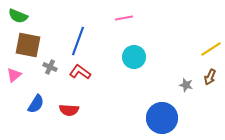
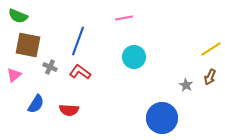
gray star: rotated 16 degrees clockwise
